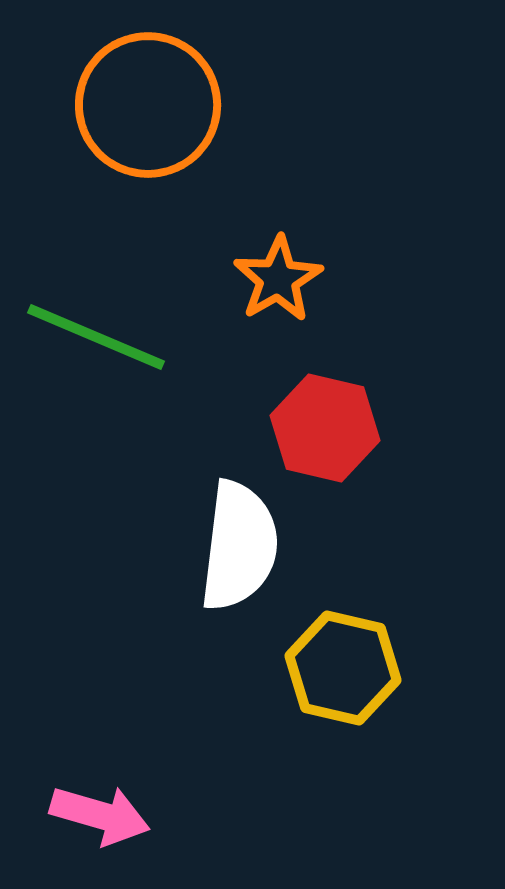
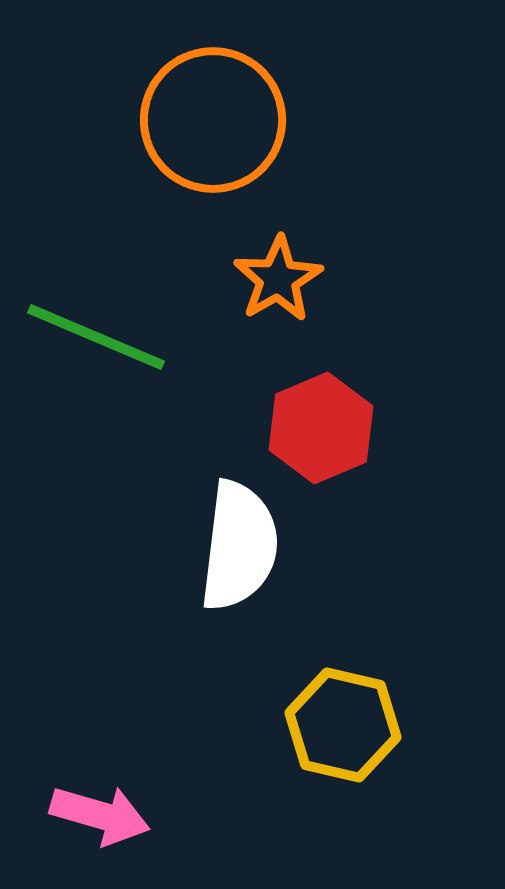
orange circle: moved 65 px right, 15 px down
red hexagon: moved 4 px left; rotated 24 degrees clockwise
yellow hexagon: moved 57 px down
